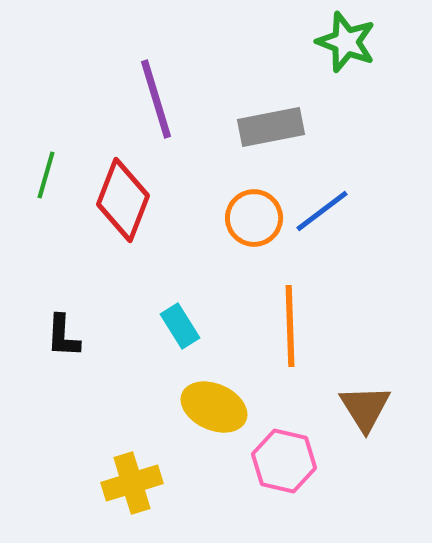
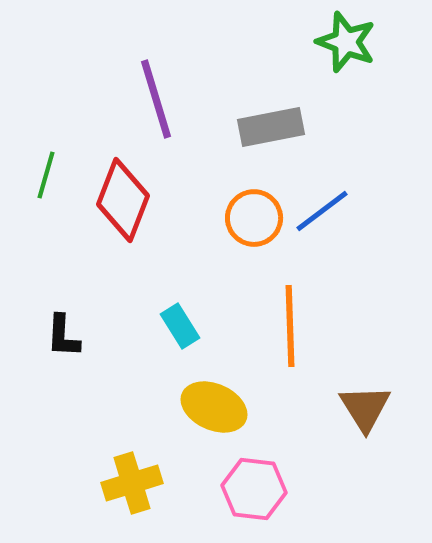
pink hexagon: moved 30 px left, 28 px down; rotated 6 degrees counterclockwise
